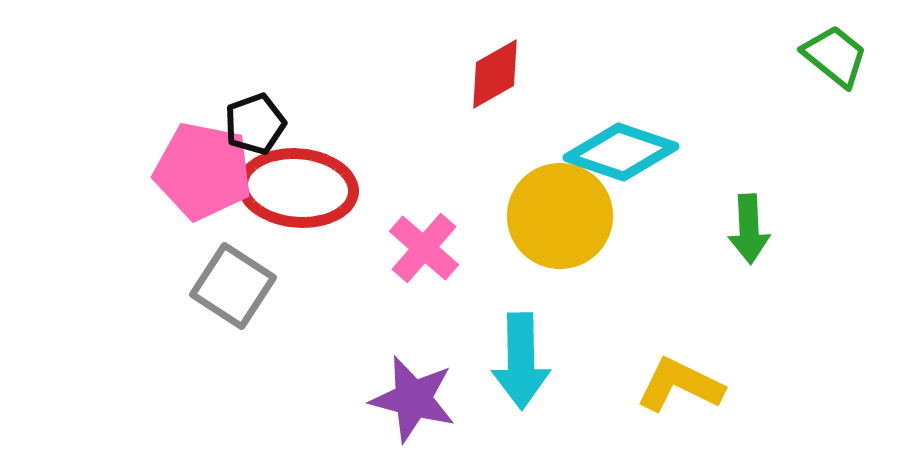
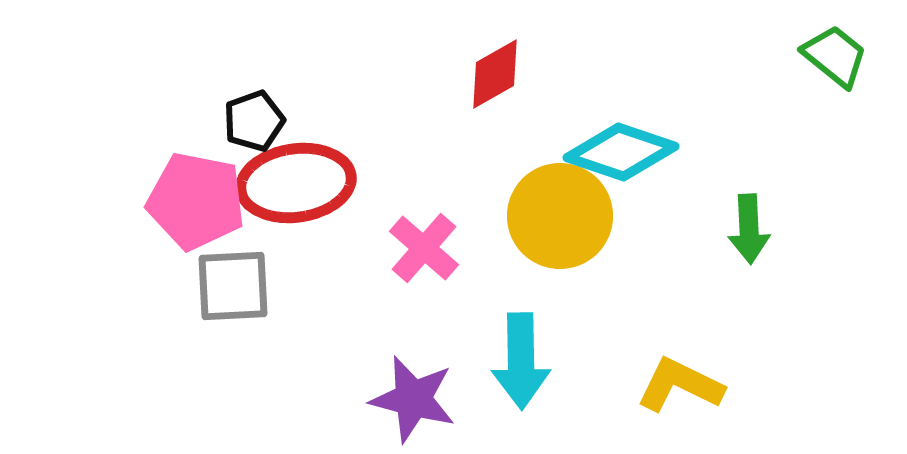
black pentagon: moved 1 px left, 3 px up
pink pentagon: moved 7 px left, 30 px down
red ellipse: moved 2 px left, 5 px up; rotated 13 degrees counterclockwise
gray square: rotated 36 degrees counterclockwise
